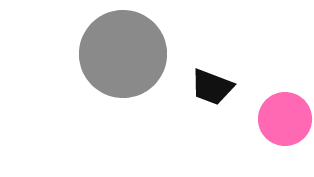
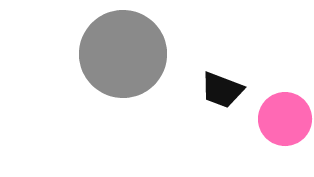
black trapezoid: moved 10 px right, 3 px down
